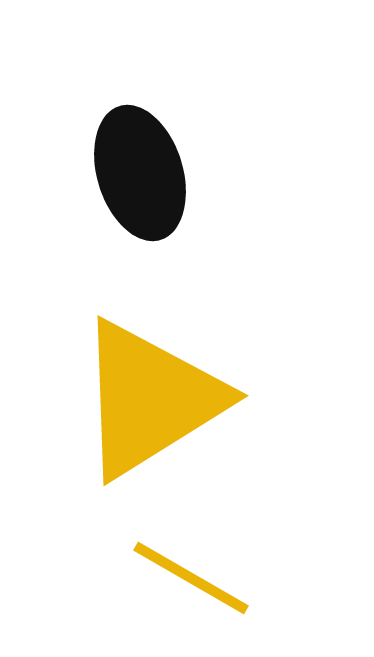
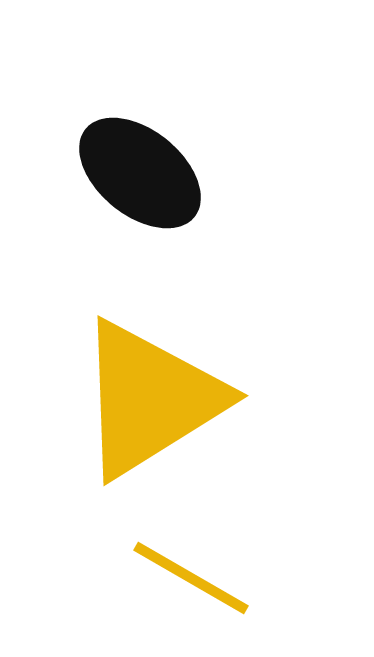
black ellipse: rotated 34 degrees counterclockwise
